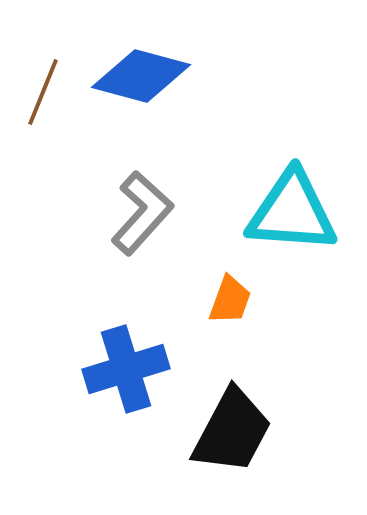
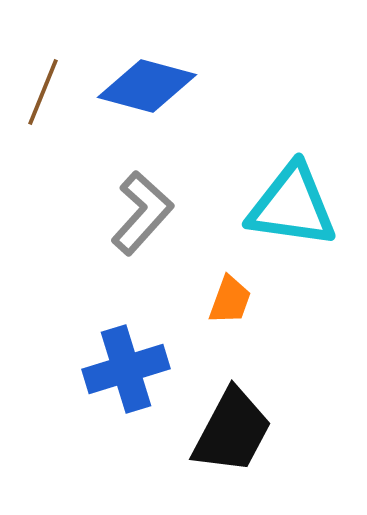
blue diamond: moved 6 px right, 10 px down
cyan triangle: moved 6 px up; rotated 4 degrees clockwise
